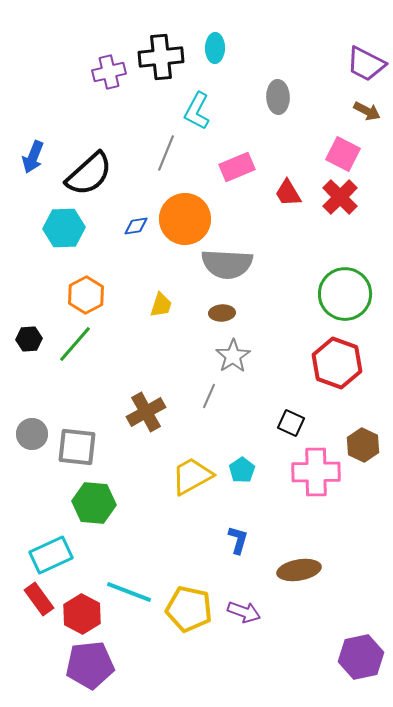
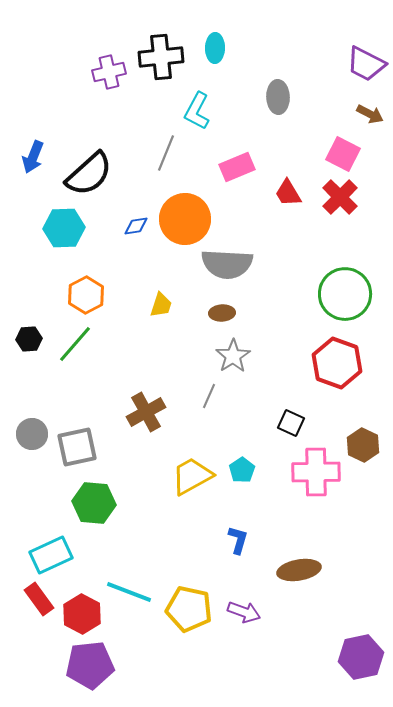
brown arrow at (367, 111): moved 3 px right, 3 px down
gray square at (77, 447): rotated 18 degrees counterclockwise
